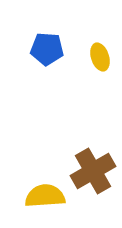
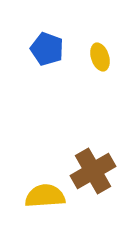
blue pentagon: rotated 16 degrees clockwise
